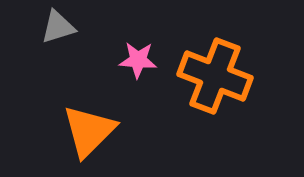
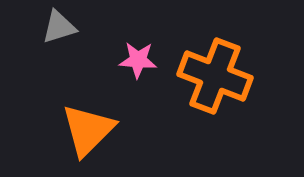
gray triangle: moved 1 px right
orange triangle: moved 1 px left, 1 px up
